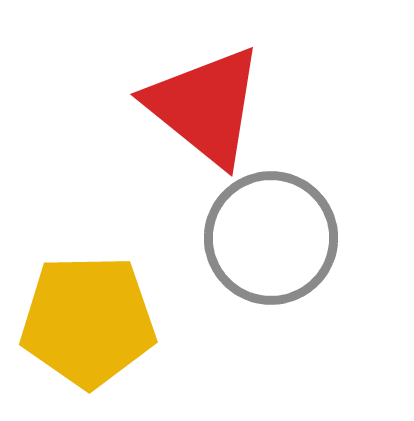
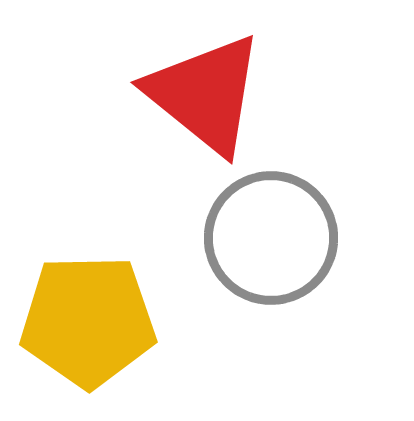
red triangle: moved 12 px up
